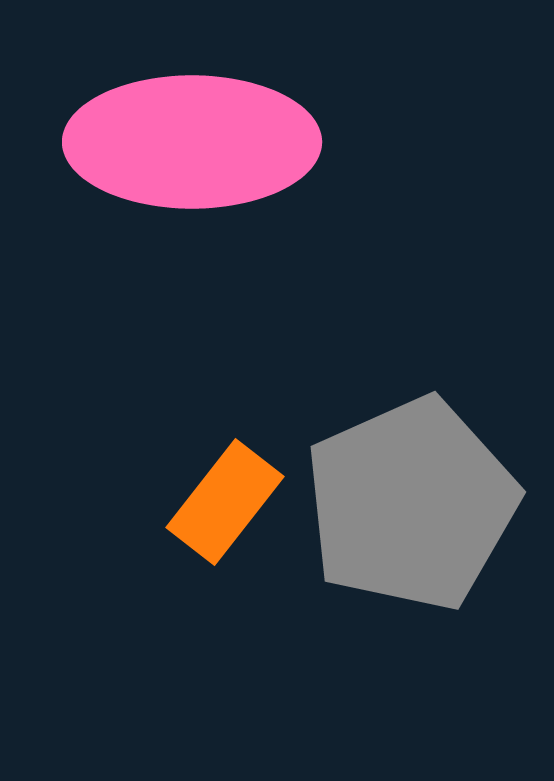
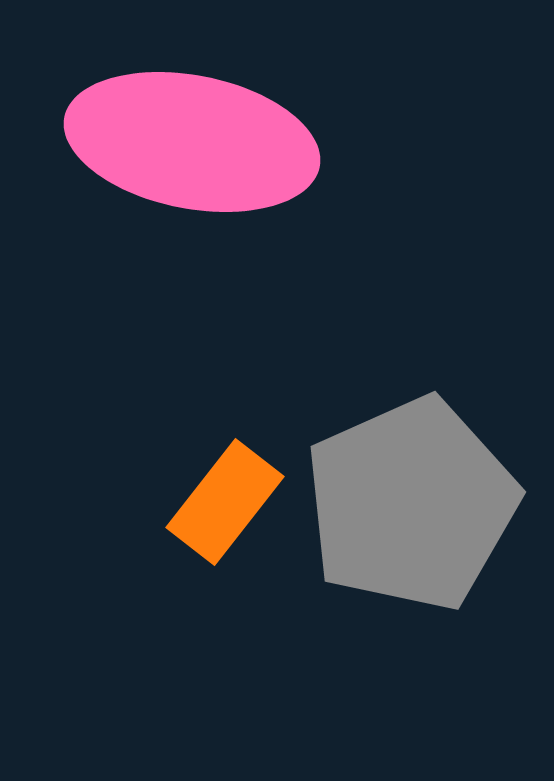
pink ellipse: rotated 11 degrees clockwise
